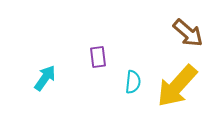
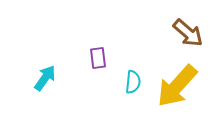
purple rectangle: moved 1 px down
